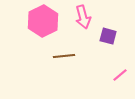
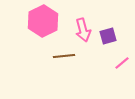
pink arrow: moved 13 px down
purple square: rotated 30 degrees counterclockwise
pink line: moved 2 px right, 12 px up
